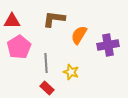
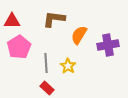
yellow star: moved 3 px left, 6 px up; rotated 14 degrees clockwise
